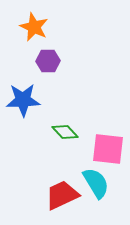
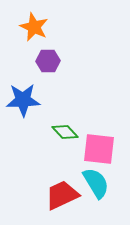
pink square: moved 9 px left
